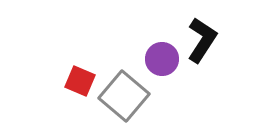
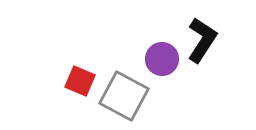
gray square: rotated 12 degrees counterclockwise
